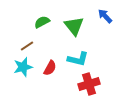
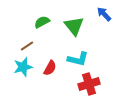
blue arrow: moved 1 px left, 2 px up
